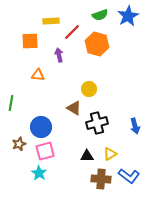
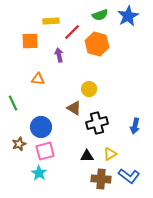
orange triangle: moved 4 px down
green line: moved 2 px right; rotated 35 degrees counterclockwise
blue arrow: rotated 28 degrees clockwise
